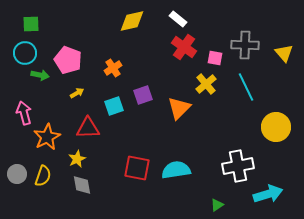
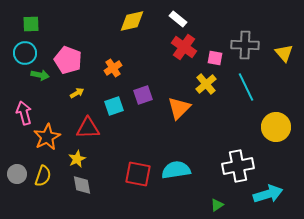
red square: moved 1 px right, 6 px down
